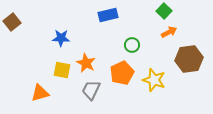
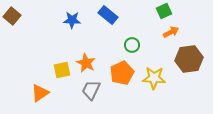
green square: rotated 21 degrees clockwise
blue rectangle: rotated 54 degrees clockwise
brown square: moved 6 px up; rotated 12 degrees counterclockwise
orange arrow: moved 2 px right
blue star: moved 11 px right, 18 px up
yellow square: rotated 24 degrees counterclockwise
yellow star: moved 2 px up; rotated 15 degrees counterclockwise
orange triangle: rotated 18 degrees counterclockwise
